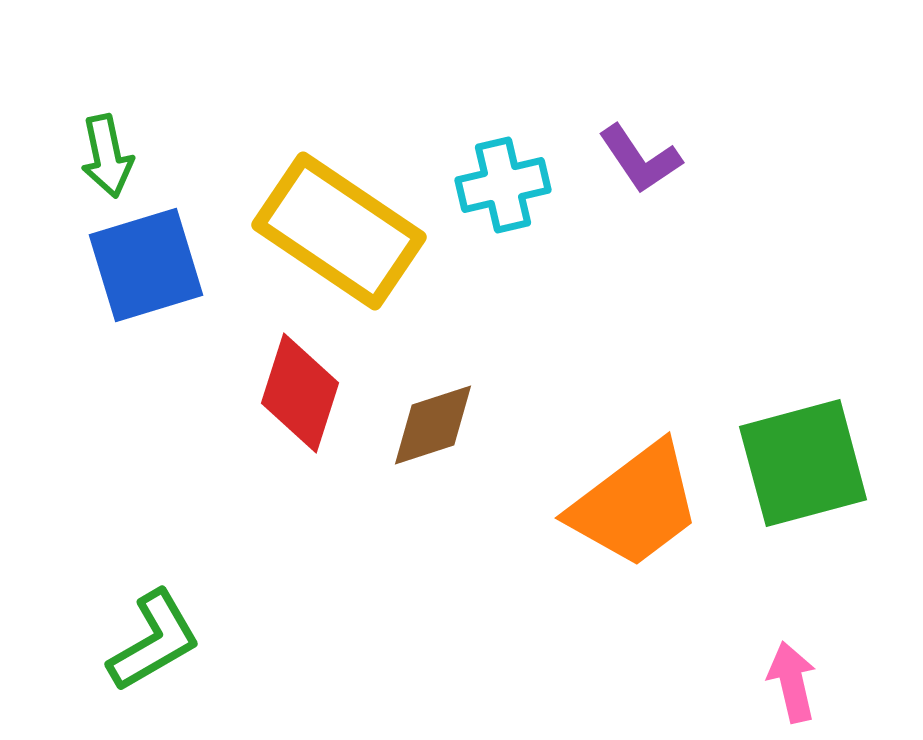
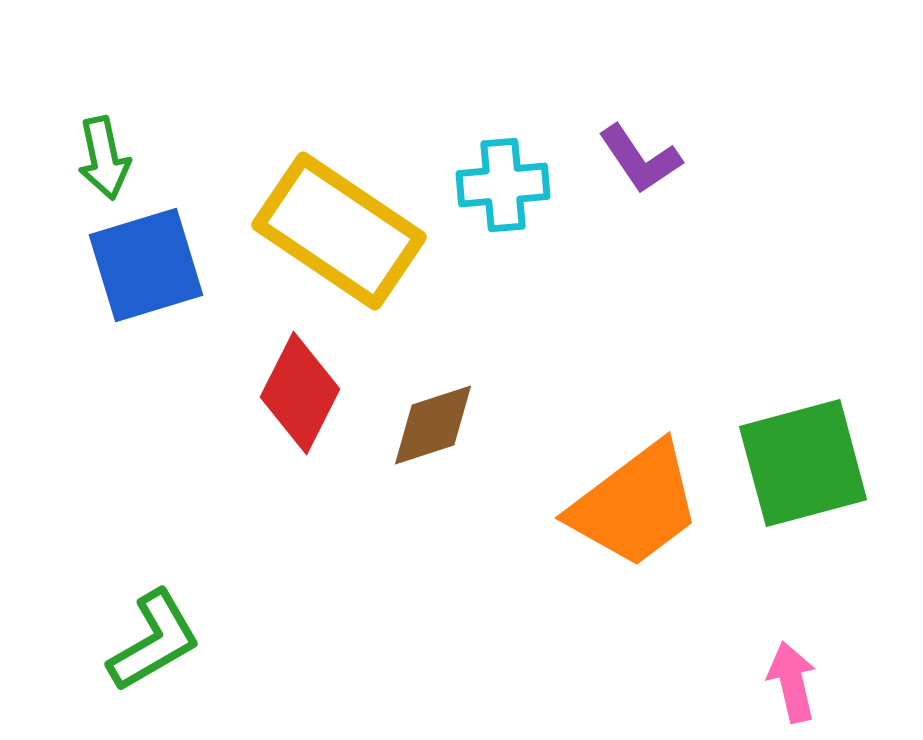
green arrow: moved 3 px left, 2 px down
cyan cross: rotated 8 degrees clockwise
red diamond: rotated 9 degrees clockwise
